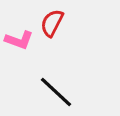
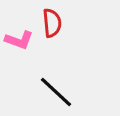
red semicircle: rotated 148 degrees clockwise
